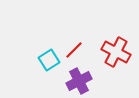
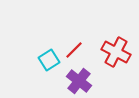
purple cross: rotated 25 degrees counterclockwise
